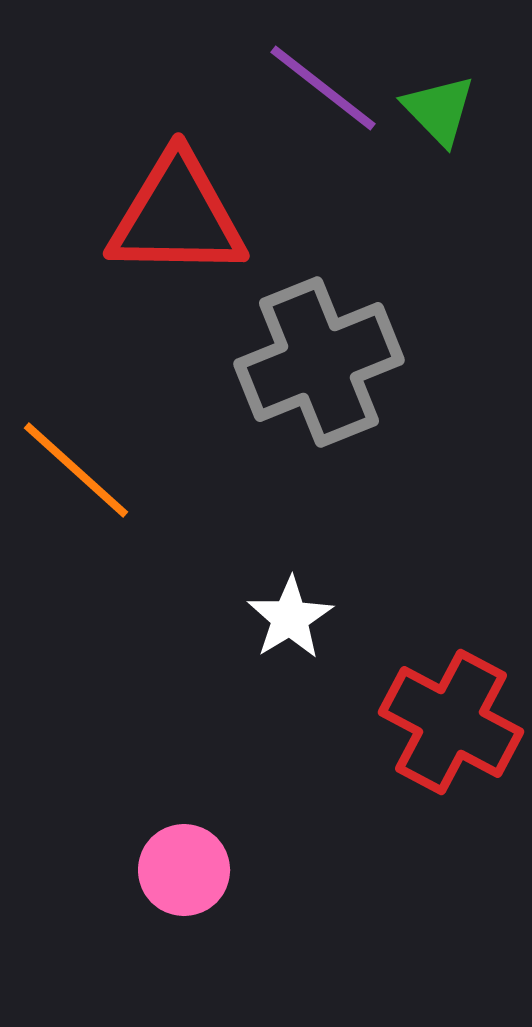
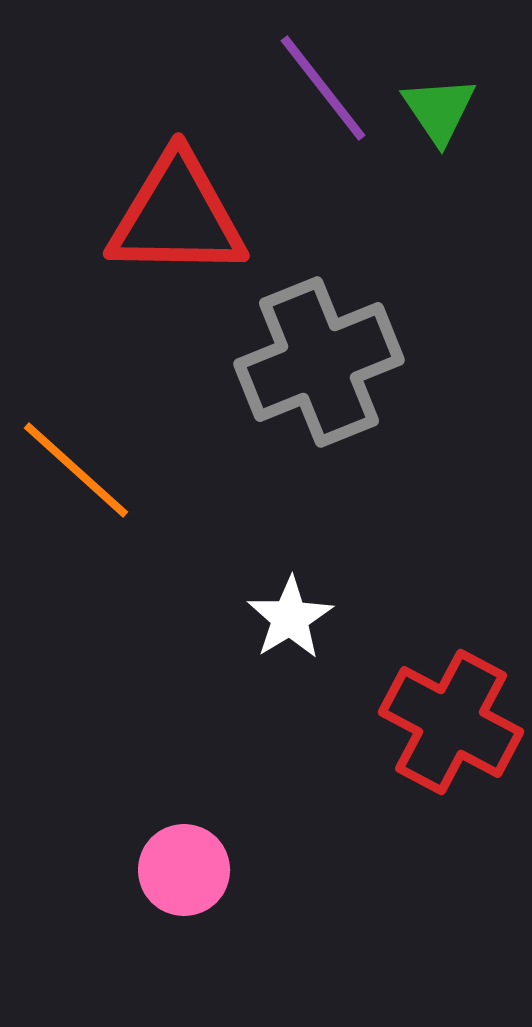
purple line: rotated 14 degrees clockwise
green triangle: rotated 10 degrees clockwise
